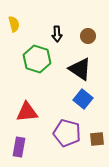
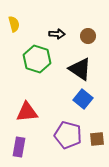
black arrow: rotated 84 degrees counterclockwise
purple pentagon: moved 1 px right, 2 px down
